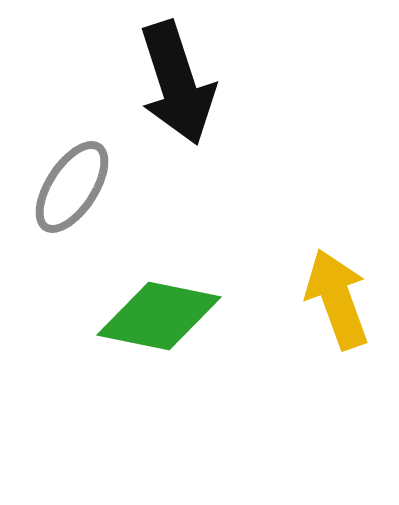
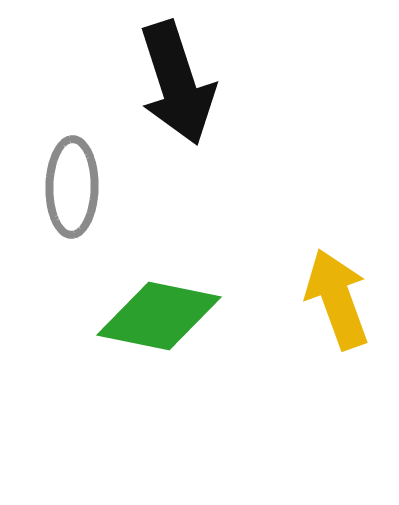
gray ellipse: rotated 32 degrees counterclockwise
